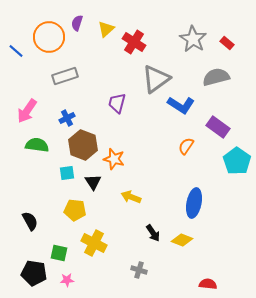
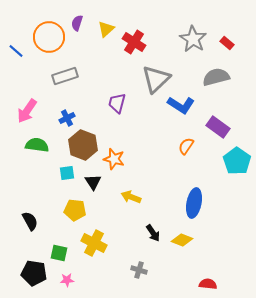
gray triangle: rotated 8 degrees counterclockwise
